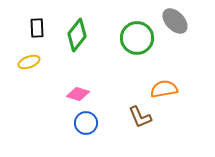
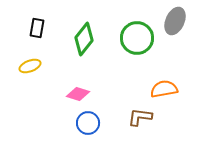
gray ellipse: rotated 68 degrees clockwise
black rectangle: rotated 12 degrees clockwise
green diamond: moved 7 px right, 4 px down
yellow ellipse: moved 1 px right, 4 px down
brown L-shape: rotated 120 degrees clockwise
blue circle: moved 2 px right
